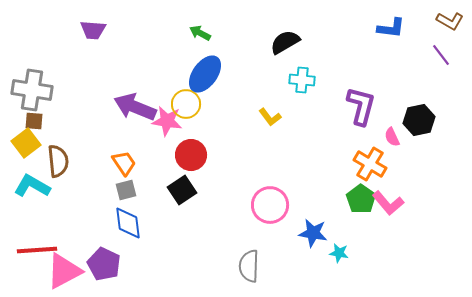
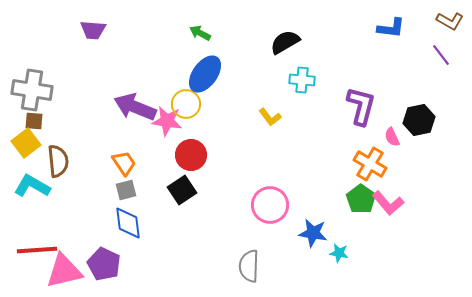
pink triangle: rotated 15 degrees clockwise
